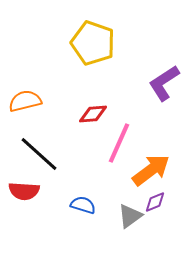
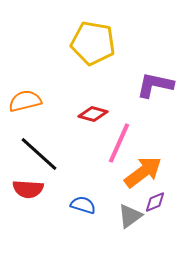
yellow pentagon: rotated 9 degrees counterclockwise
purple L-shape: moved 9 px left, 2 px down; rotated 45 degrees clockwise
red diamond: rotated 20 degrees clockwise
orange arrow: moved 8 px left, 2 px down
red semicircle: moved 4 px right, 2 px up
